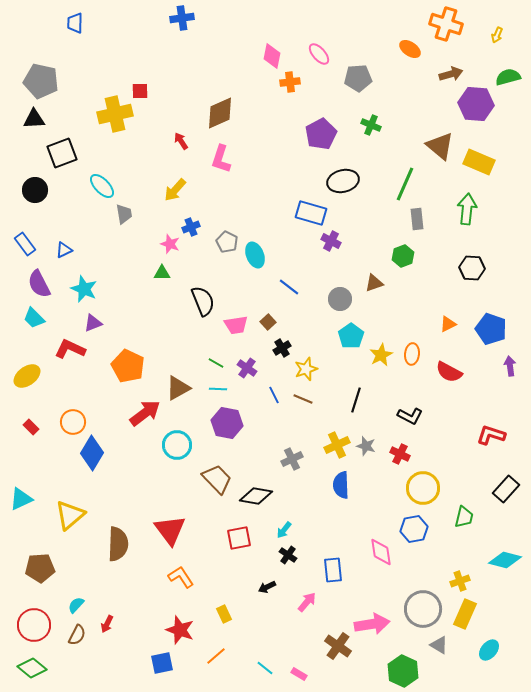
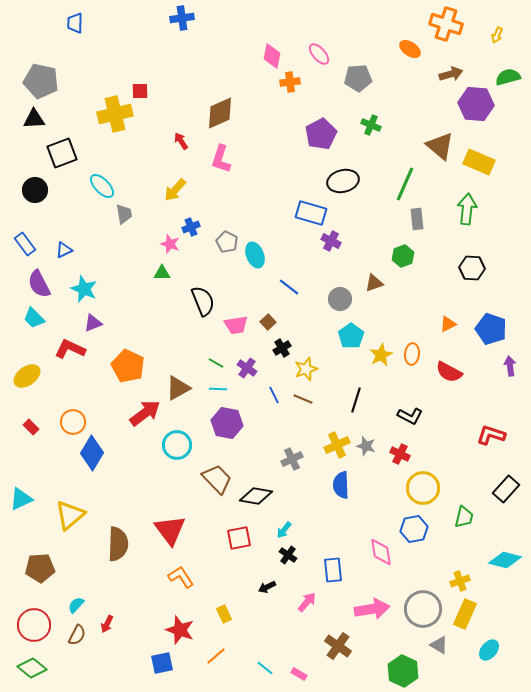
pink arrow at (372, 624): moved 15 px up
